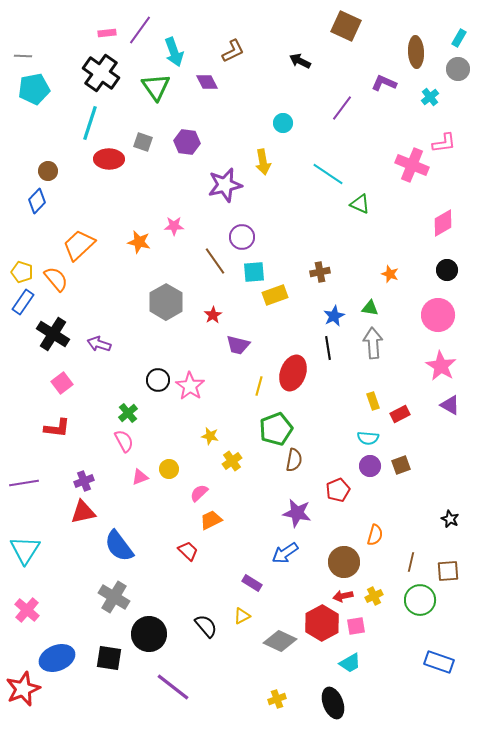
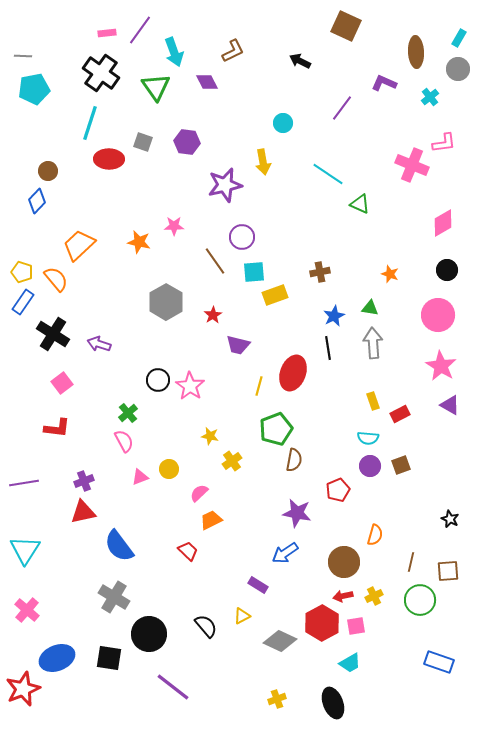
purple rectangle at (252, 583): moved 6 px right, 2 px down
